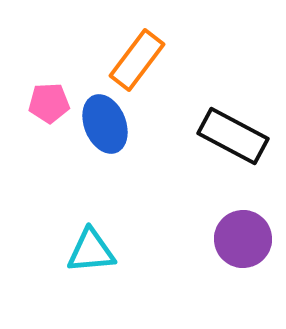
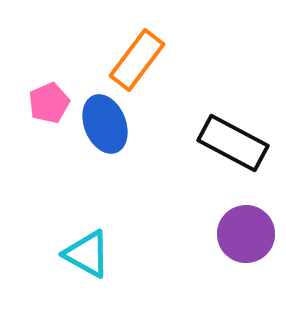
pink pentagon: rotated 21 degrees counterclockwise
black rectangle: moved 7 px down
purple circle: moved 3 px right, 5 px up
cyan triangle: moved 4 px left, 3 px down; rotated 34 degrees clockwise
